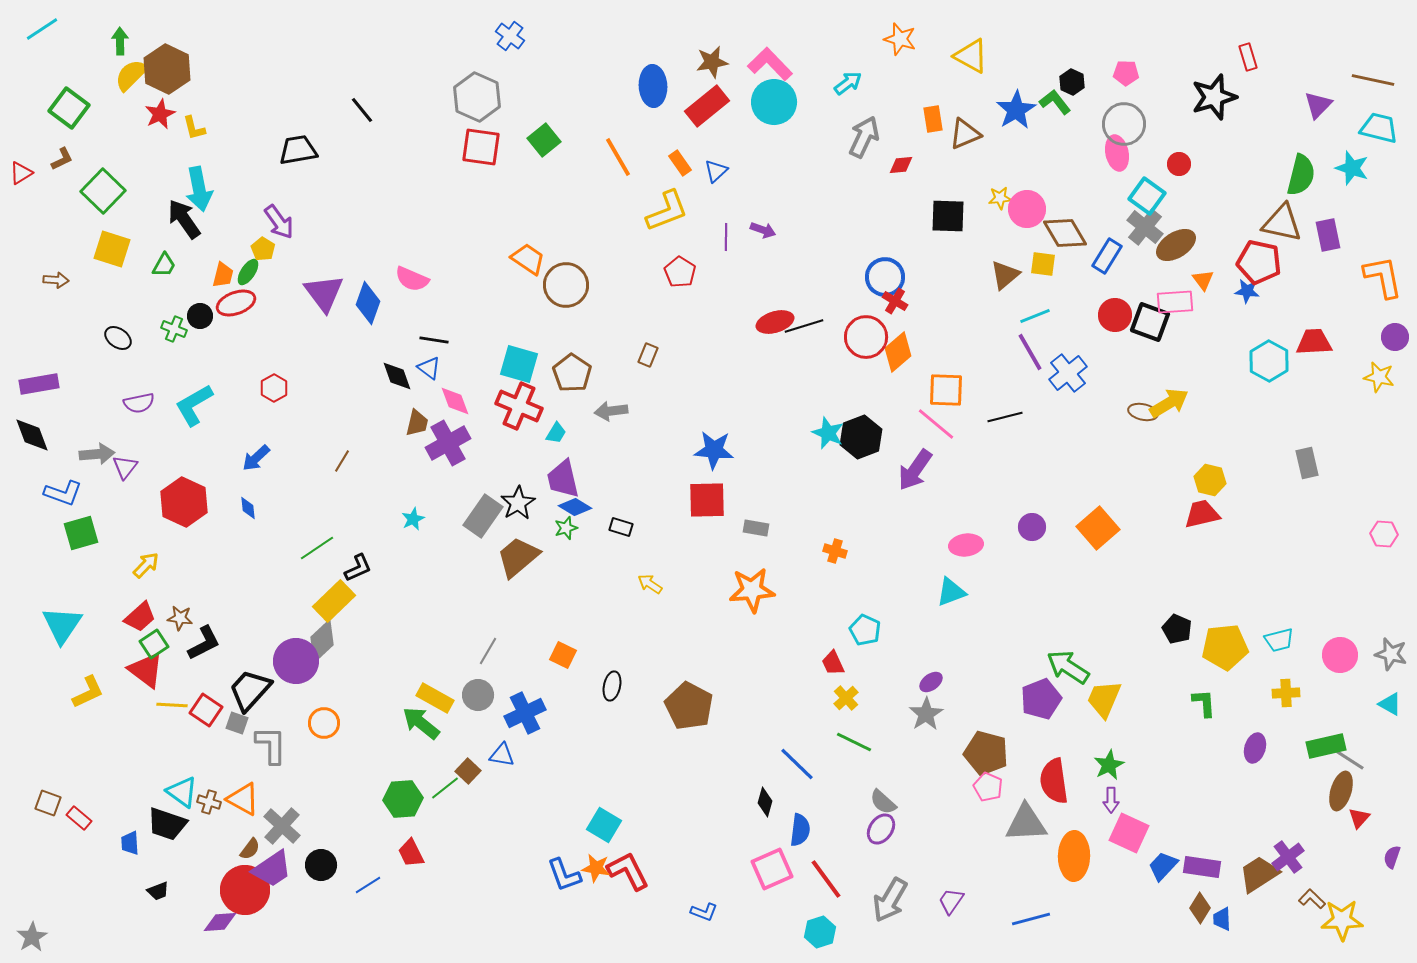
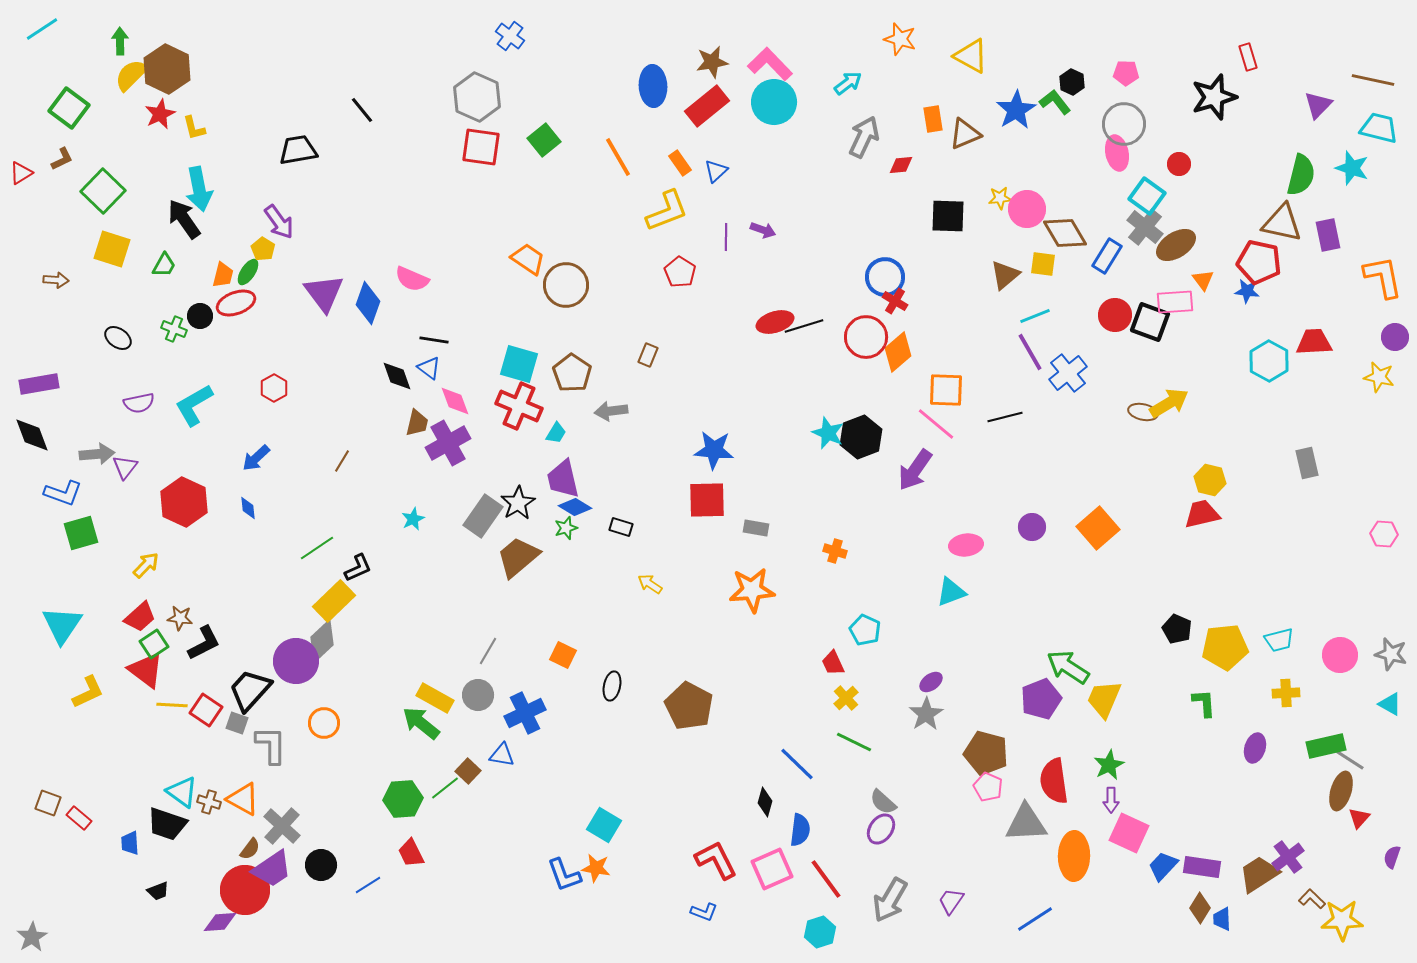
red L-shape at (628, 871): moved 88 px right, 11 px up
blue line at (1031, 919): moved 4 px right; rotated 18 degrees counterclockwise
